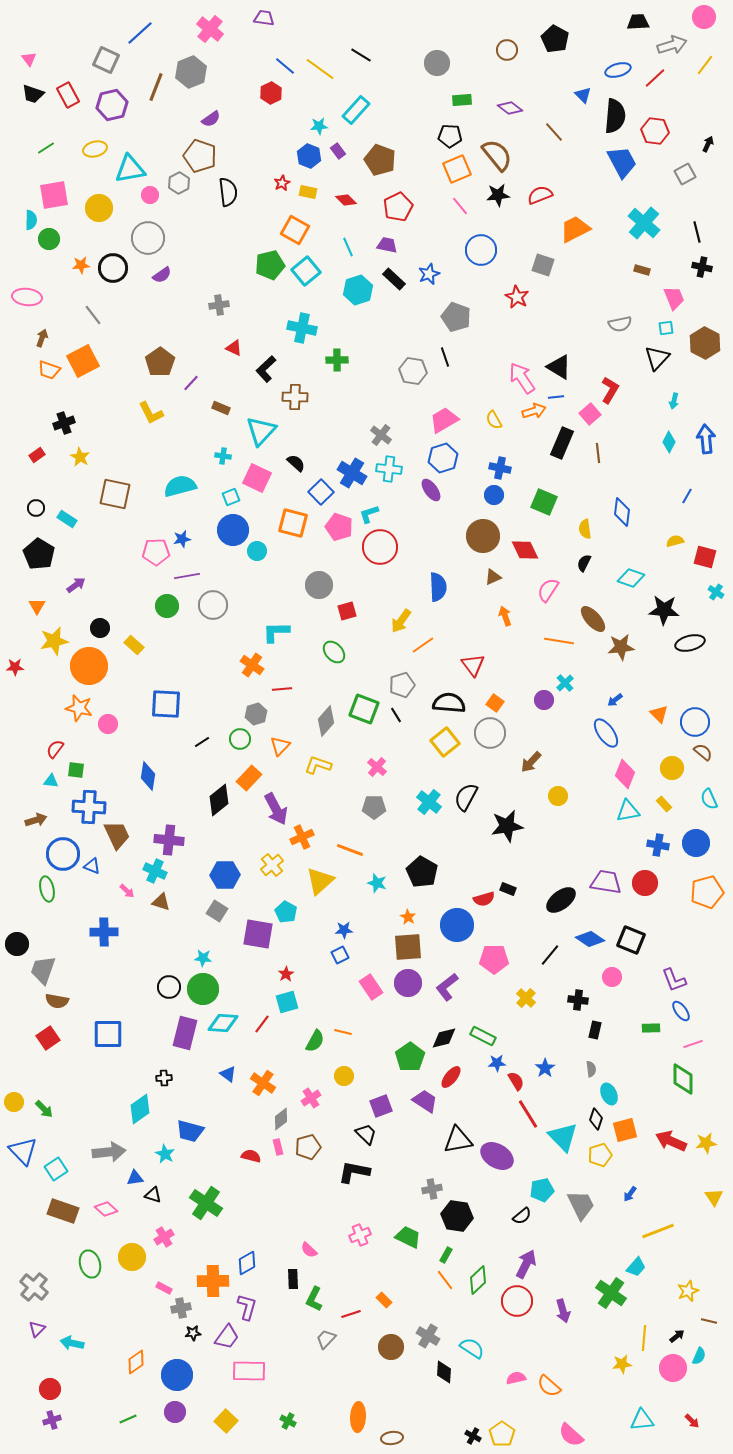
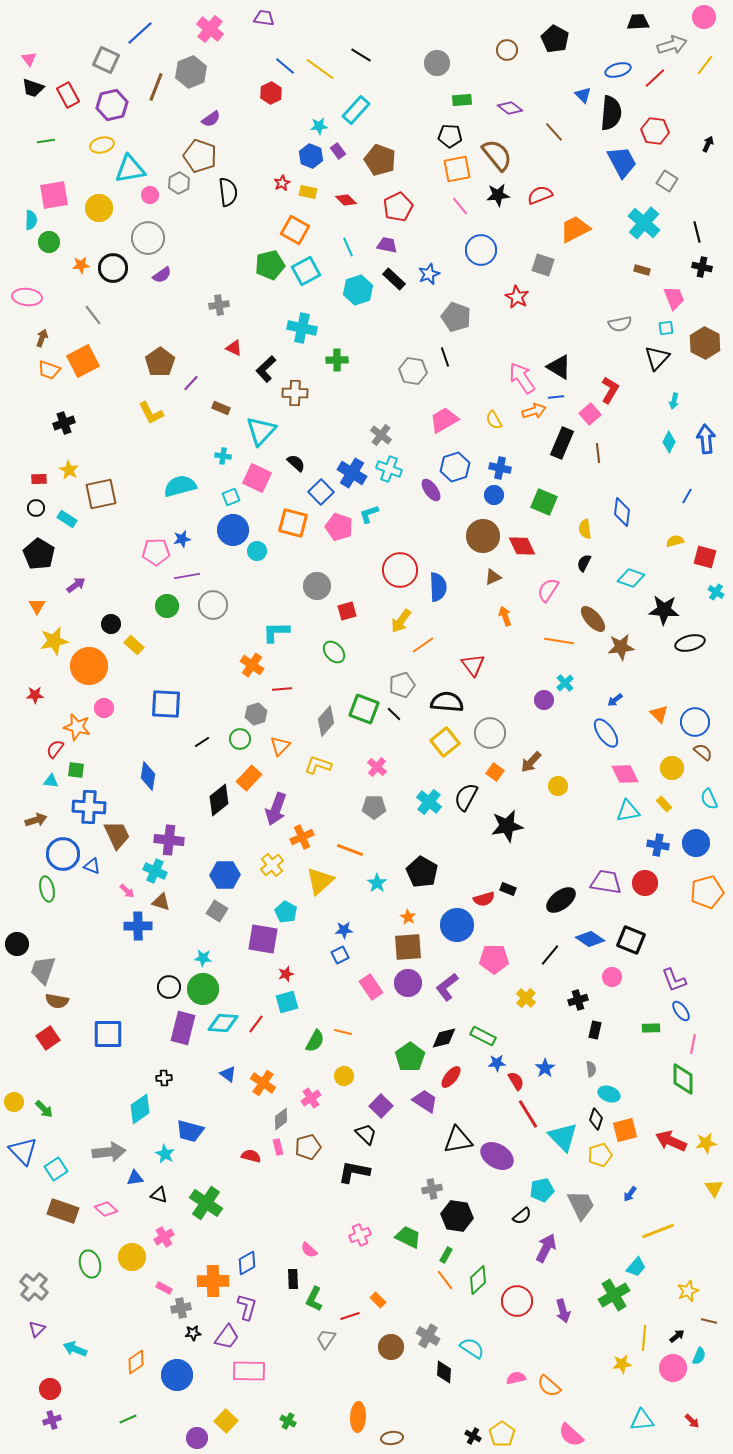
black trapezoid at (33, 94): moved 6 px up
black semicircle at (615, 116): moved 4 px left, 3 px up
green line at (46, 148): moved 7 px up; rotated 24 degrees clockwise
yellow ellipse at (95, 149): moved 7 px right, 4 px up
blue hexagon at (309, 156): moved 2 px right
orange square at (457, 169): rotated 12 degrees clockwise
gray square at (685, 174): moved 18 px left, 7 px down; rotated 30 degrees counterclockwise
green circle at (49, 239): moved 3 px down
cyan square at (306, 271): rotated 12 degrees clockwise
brown cross at (295, 397): moved 4 px up
red rectangle at (37, 455): moved 2 px right, 24 px down; rotated 35 degrees clockwise
yellow star at (80, 457): moved 11 px left, 13 px down
blue hexagon at (443, 458): moved 12 px right, 9 px down
cyan cross at (389, 469): rotated 15 degrees clockwise
brown square at (115, 494): moved 14 px left; rotated 24 degrees counterclockwise
red circle at (380, 547): moved 20 px right, 23 px down
red diamond at (525, 550): moved 3 px left, 4 px up
gray circle at (319, 585): moved 2 px left, 1 px down
black circle at (100, 628): moved 11 px right, 4 px up
red star at (15, 667): moved 20 px right, 28 px down
black semicircle at (449, 703): moved 2 px left, 1 px up
orange square at (495, 703): moved 69 px down
orange star at (79, 708): moved 2 px left, 19 px down
black line at (396, 715): moved 2 px left, 1 px up; rotated 14 degrees counterclockwise
pink circle at (108, 724): moved 4 px left, 16 px up
pink diamond at (625, 774): rotated 48 degrees counterclockwise
yellow circle at (558, 796): moved 10 px up
purple arrow at (276, 809): rotated 48 degrees clockwise
cyan star at (377, 883): rotated 18 degrees clockwise
blue cross at (104, 932): moved 34 px right, 6 px up
purple square at (258, 934): moved 5 px right, 5 px down
red star at (286, 974): rotated 14 degrees clockwise
black cross at (578, 1000): rotated 24 degrees counterclockwise
red line at (262, 1024): moved 6 px left
purple rectangle at (185, 1033): moved 2 px left, 5 px up
pink line at (693, 1044): rotated 60 degrees counterclockwise
cyan ellipse at (609, 1094): rotated 45 degrees counterclockwise
purple square at (381, 1106): rotated 25 degrees counterclockwise
black triangle at (153, 1195): moved 6 px right
yellow triangle at (714, 1197): moved 9 px up
purple arrow at (526, 1264): moved 20 px right, 16 px up
green cross at (611, 1293): moved 3 px right, 2 px down; rotated 24 degrees clockwise
orange rectangle at (384, 1300): moved 6 px left
red line at (351, 1314): moved 1 px left, 2 px down
gray trapezoid at (326, 1339): rotated 10 degrees counterclockwise
cyan arrow at (72, 1343): moved 3 px right, 6 px down; rotated 10 degrees clockwise
purple circle at (175, 1412): moved 22 px right, 26 px down
